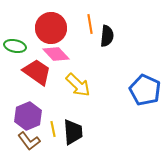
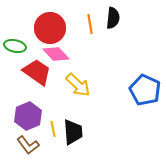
red circle: moved 1 px left
black semicircle: moved 6 px right, 18 px up
brown L-shape: moved 1 px left, 4 px down
